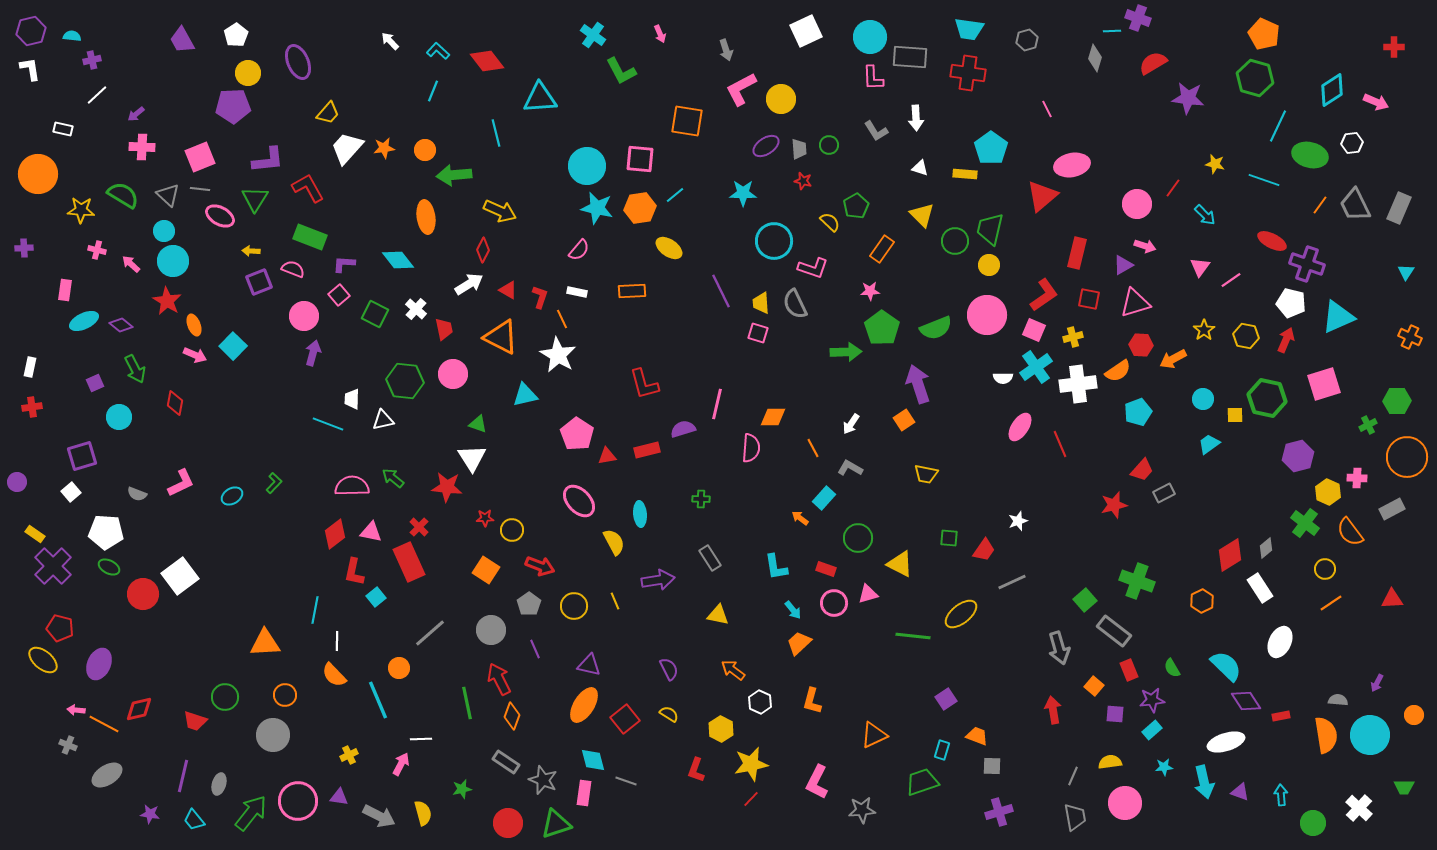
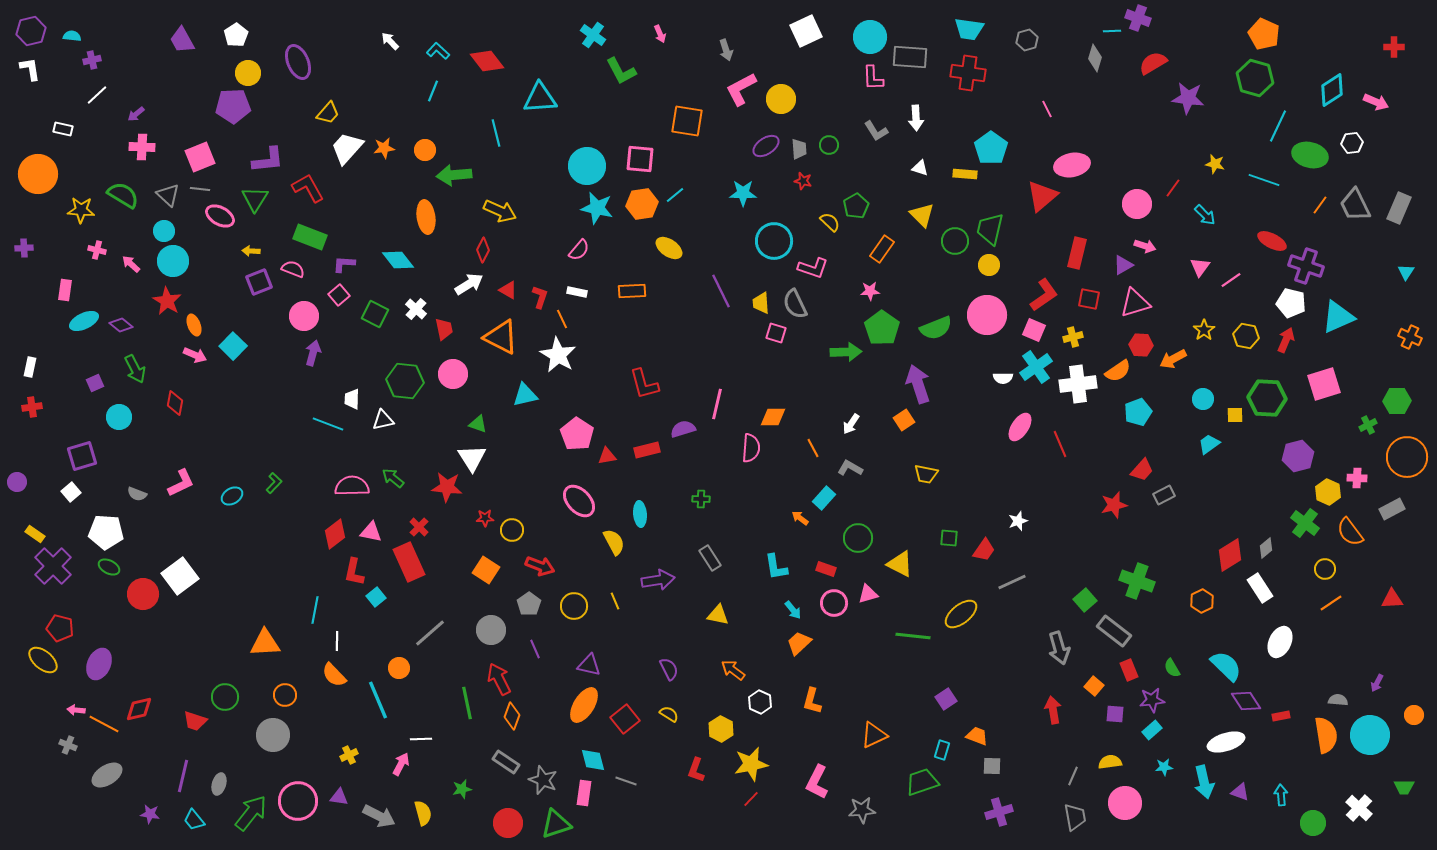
orange hexagon at (640, 208): moved 2 px right, 4 px up
purple cross at (1307, 264): moved 1 px left, 2 px down
pink square at (758, 333): moved 18 px right
green hexagon at (1267, 398): rotated 9 degrees counterclockwise
gray rectangle at (1164, 493): moved 2 px down
